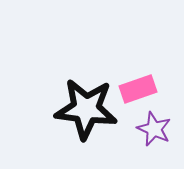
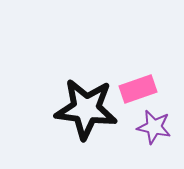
purple star: moved 2 px up; rotated 12 degrees counterclockwise
